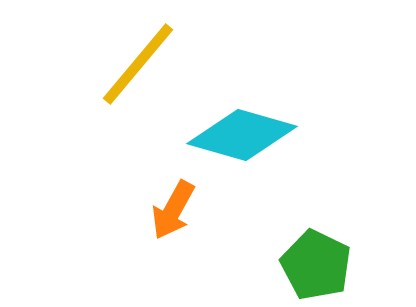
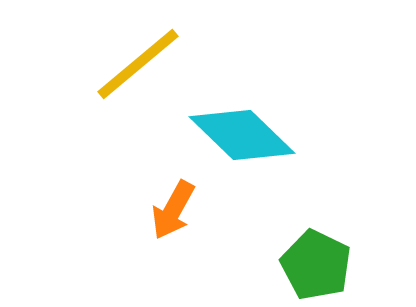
yellow line: rotated 10 degrees clockwise
cyan diamond: rotated 28 degrees clockwise
